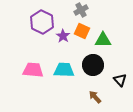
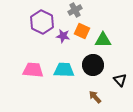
gray cross: moved 6 px left
purple star: rotated 24 degrees counterclockwise
